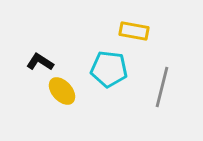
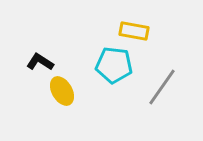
cyan pentagon: moved 5 px right, 4 px up
gray line: rotated 21 degrees clockwise
yellow ellipse: rotated 12 degrees clockwise
